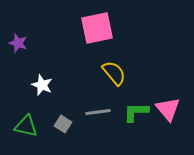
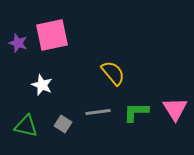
pink square: moved 45 px left, 7 px down
yellow semicircle: moved 1 px left
pink triangle: moved 7 px right; rotated 8 degrees clockwise
